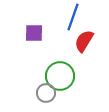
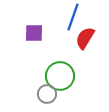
red semicircle: moved 1 px right, 3 px up
gray circle: moved 1 px right, 1 px down
